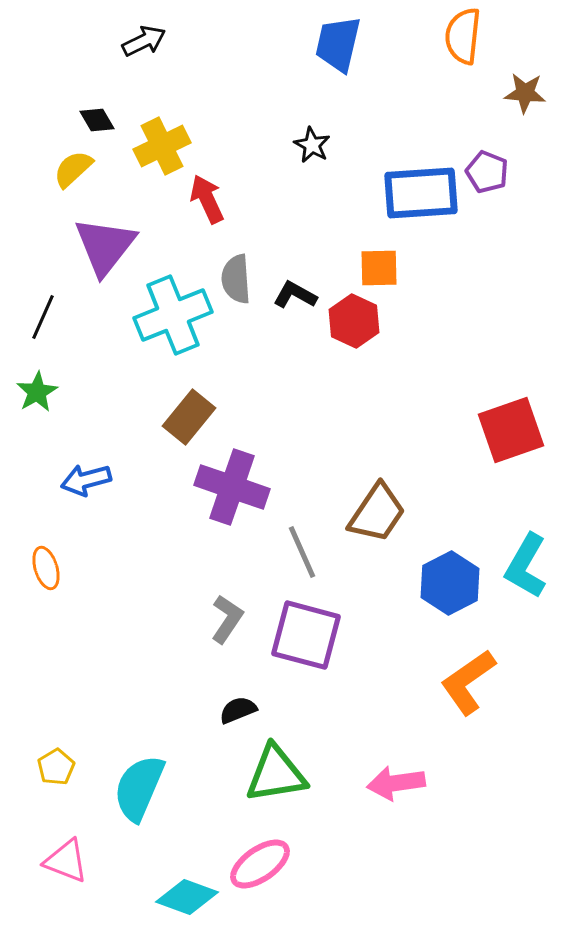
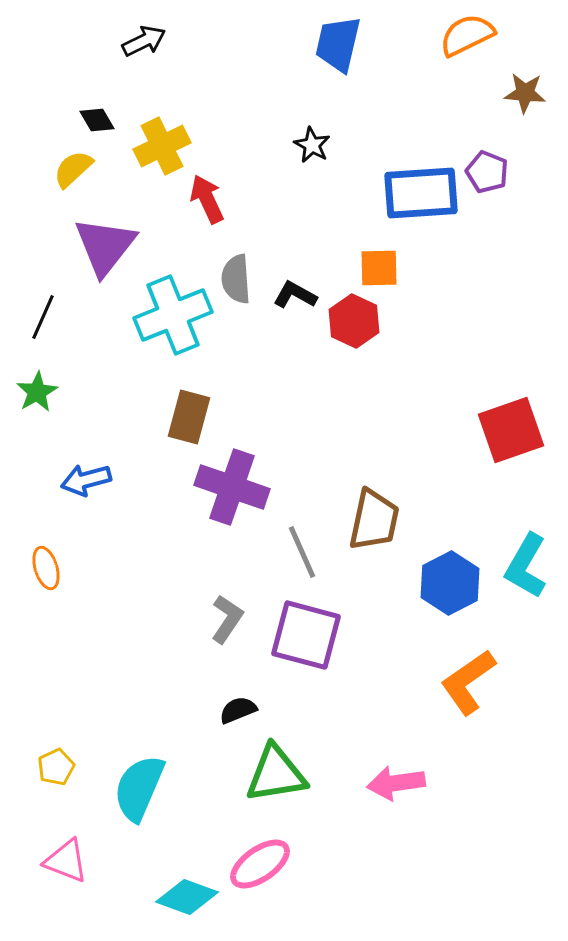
orange semicircle: moved 4 px right, 1 px up; rotated 58 degrees clockwise
brown rectangle: rotated 24 degrees counterclockwise
brown trapezoid: moved 3 px left, 7 px down; rotated 22 degrees counterclockwise
yellow pentagon: rotated 6 degrees clockwise
